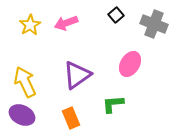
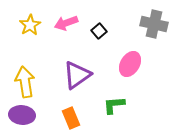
black square: moved 17 px left, 16 px down
gray cross: rotated 8 degrees counterclockwise
yellow arrow: rotated 16 degrees clockwise
green L-shape: moved 1 px right, 1 px down
purple ellipse: rotated 20 degrees counterclockwise
